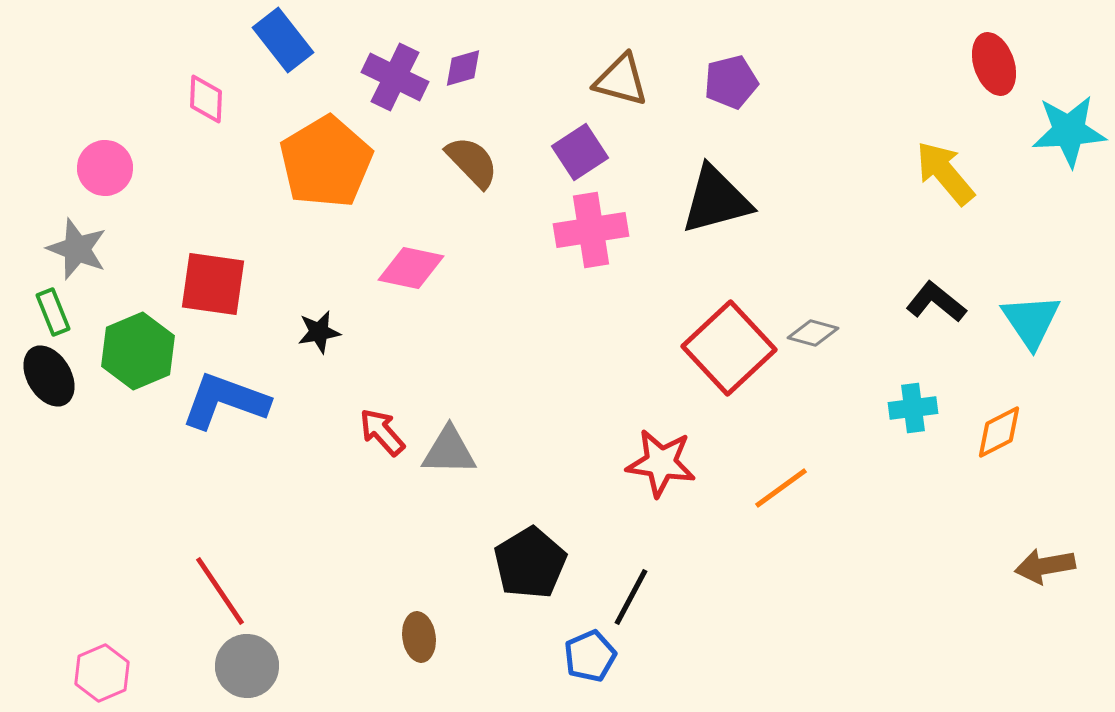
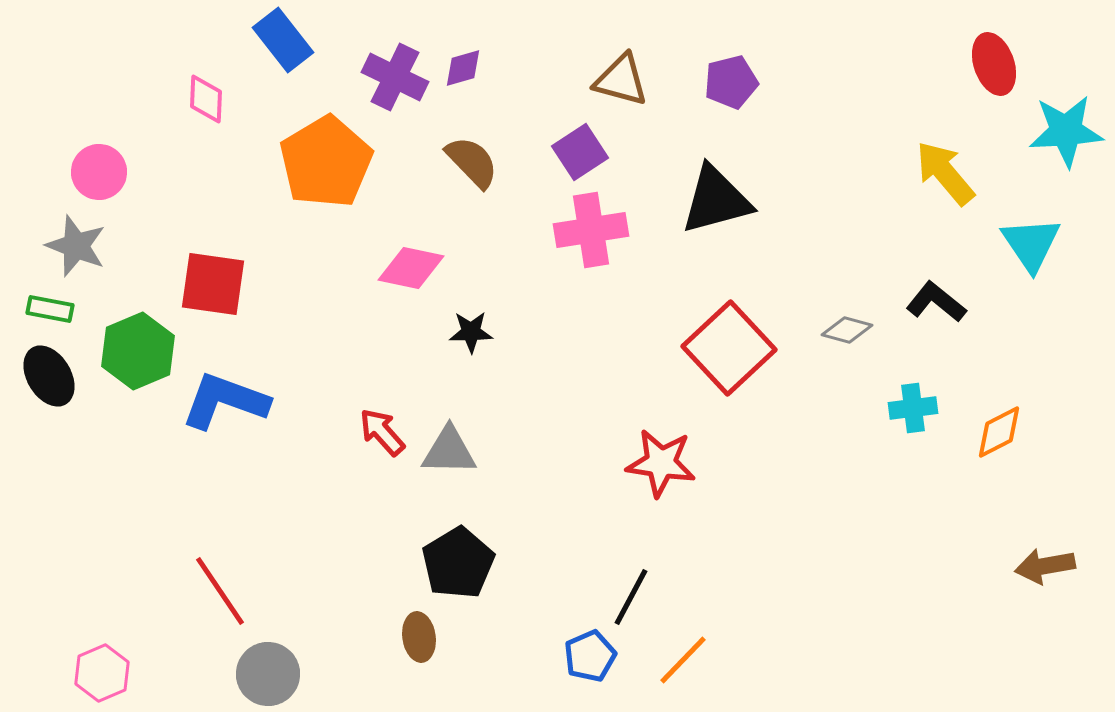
cyan star at (1069, 131): moved 3 px left
pink circle at (105, 168): moved 6 px left, 4 px down
gray star at (77, 249): moved 1 px left, 3 px up
green rectangle at (53, 312): moved 3 px left, 3 px up; rotated 57 degrees counterclockwise
cyan triangle at (1031, 321): moved 77 px up
black star at (319, 332): moved 152 px right; rotated 9 degrees clockwise
gray diamond at (813, 333): moved 34 px right, 3 px up
orange line at (781, 488): moved 98 px left, 172 px down; rotated 10 degrees counterclockwise
black pentagon at (530, 563): moved 72 px left
gray circle at (247, 666): moved 21 px right, 8 px down
